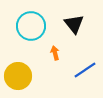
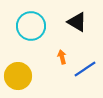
black triangle: moved 3 px right, 2 px up; rotated 20 degrees counterclockwise
orange arrow: moved 7 px right, 4 px down
blue line: moved 1 px up
